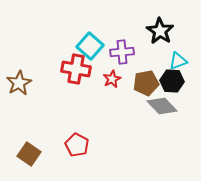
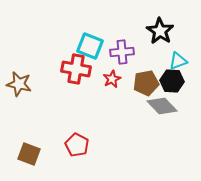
cyan square: rotated 20 degrees counterclockwise
brown star: moved 1 px down; rotated 30 degrees counterclockwise
brown square: rotated 15 degrees counterclockwise
